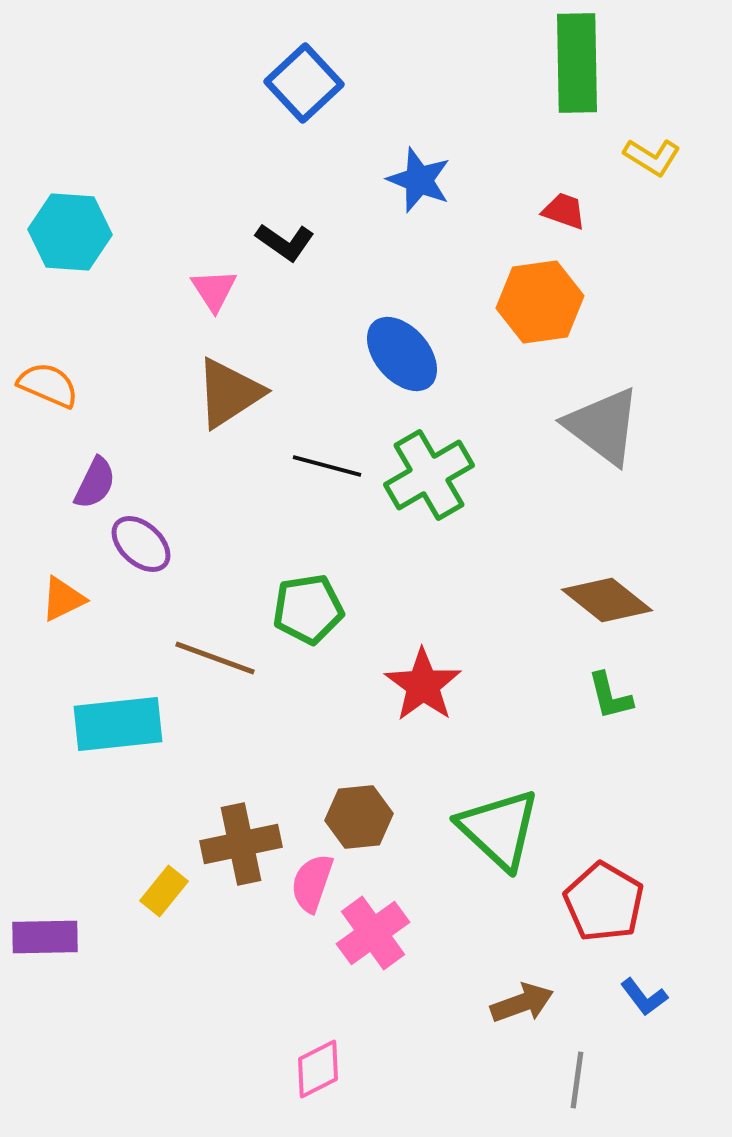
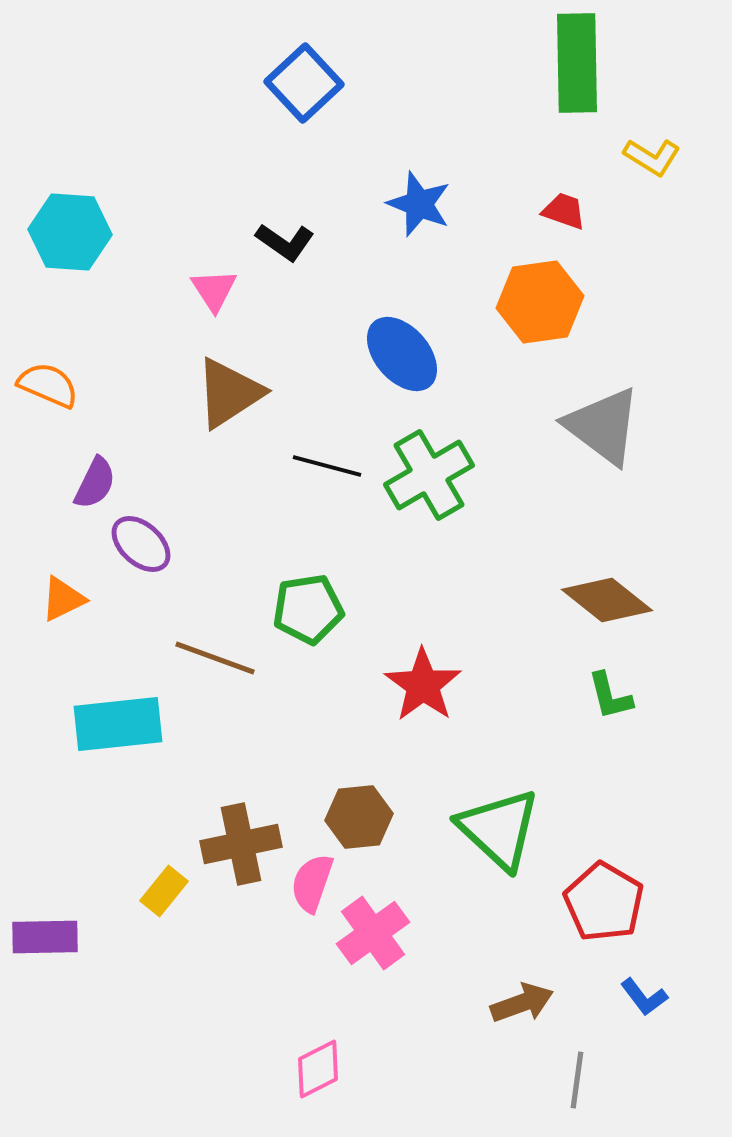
blue star: moved 24 px down
